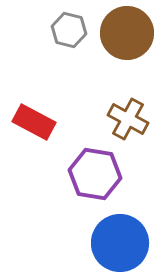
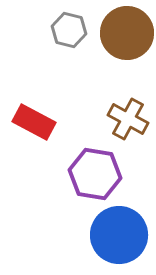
blue circle: moved 1 px left, 8 px up
